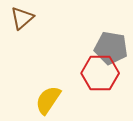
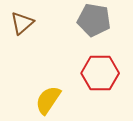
brown triangle: moved 5 px down
gray pentagon: moved 17 px left, 28 px up
